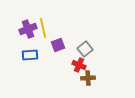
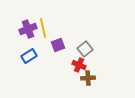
blue rectangle: moved 1 px left, 1 px down; rotated 28 degrees counterclockwise
